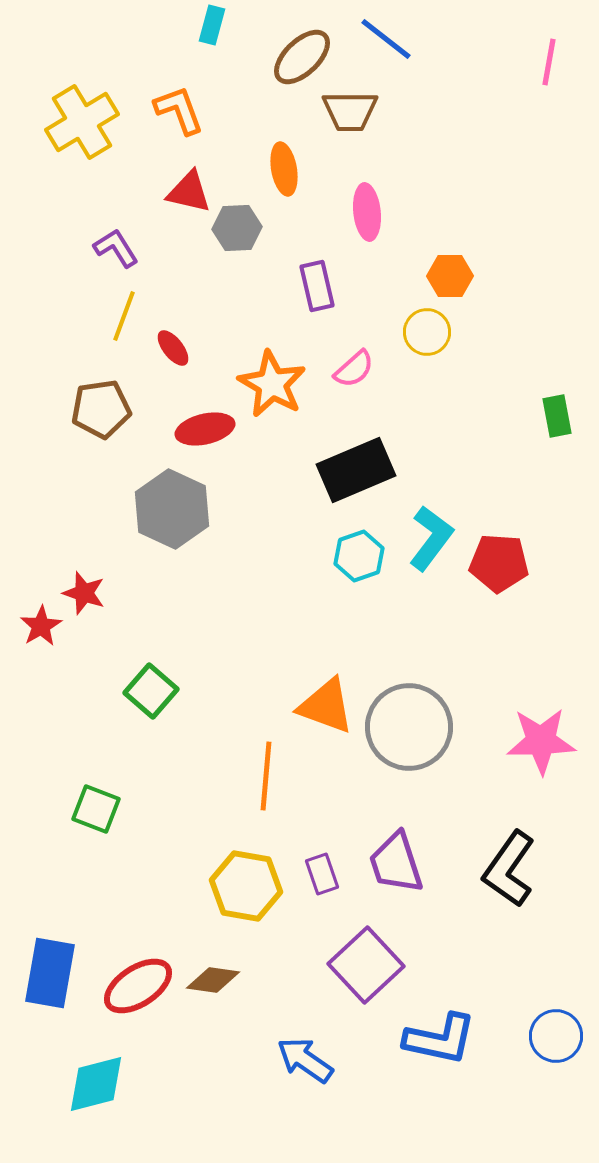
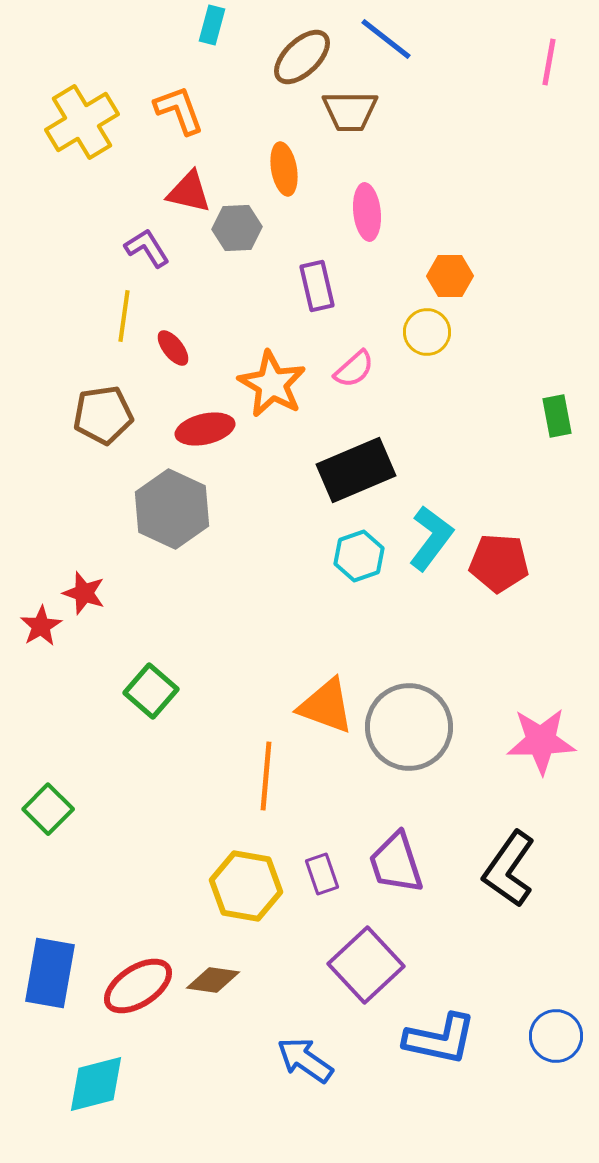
purple L-shape at (116, 248): moved 31 px right
yellow line at (124, 316): rotated 12 degrees counterclockwise
brown pentagon at (101, 409): moved 2 px right, 6 px down
green square at (96, 809): moved 48 px left; rotated 24 degrees clockwise
